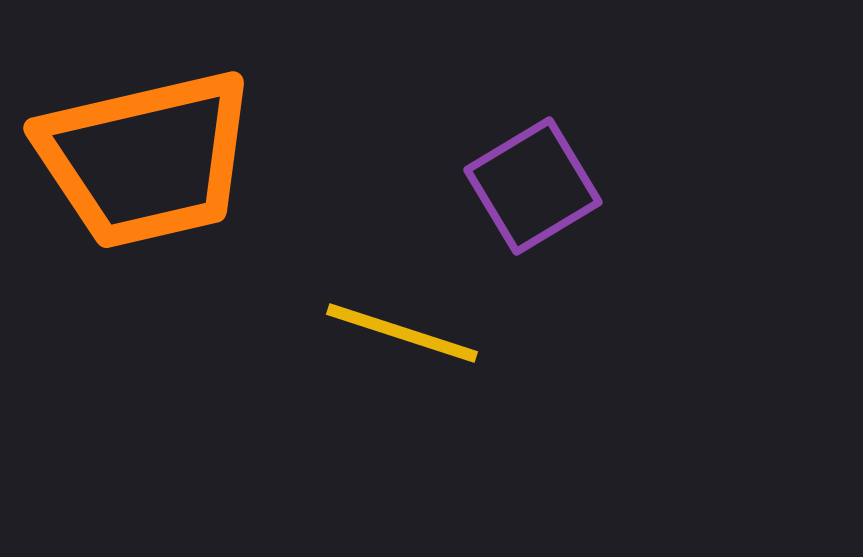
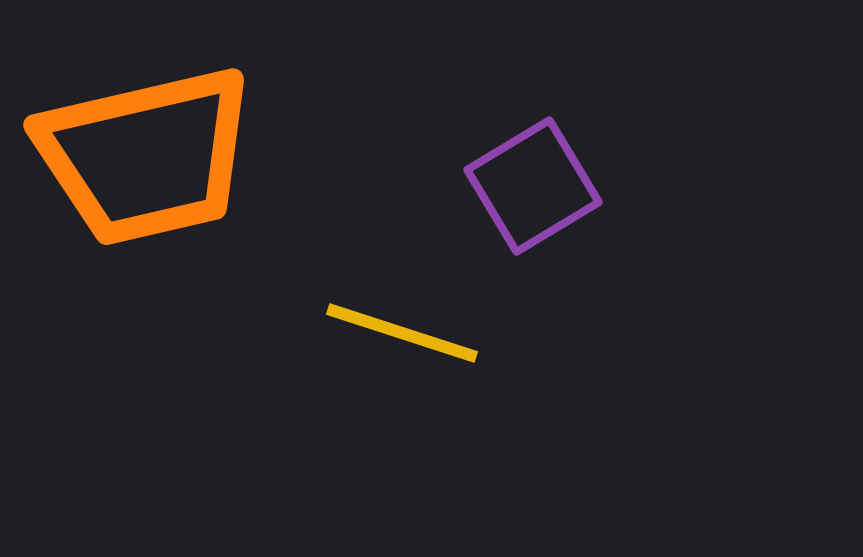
orange trapezoid: moved 3 px up
